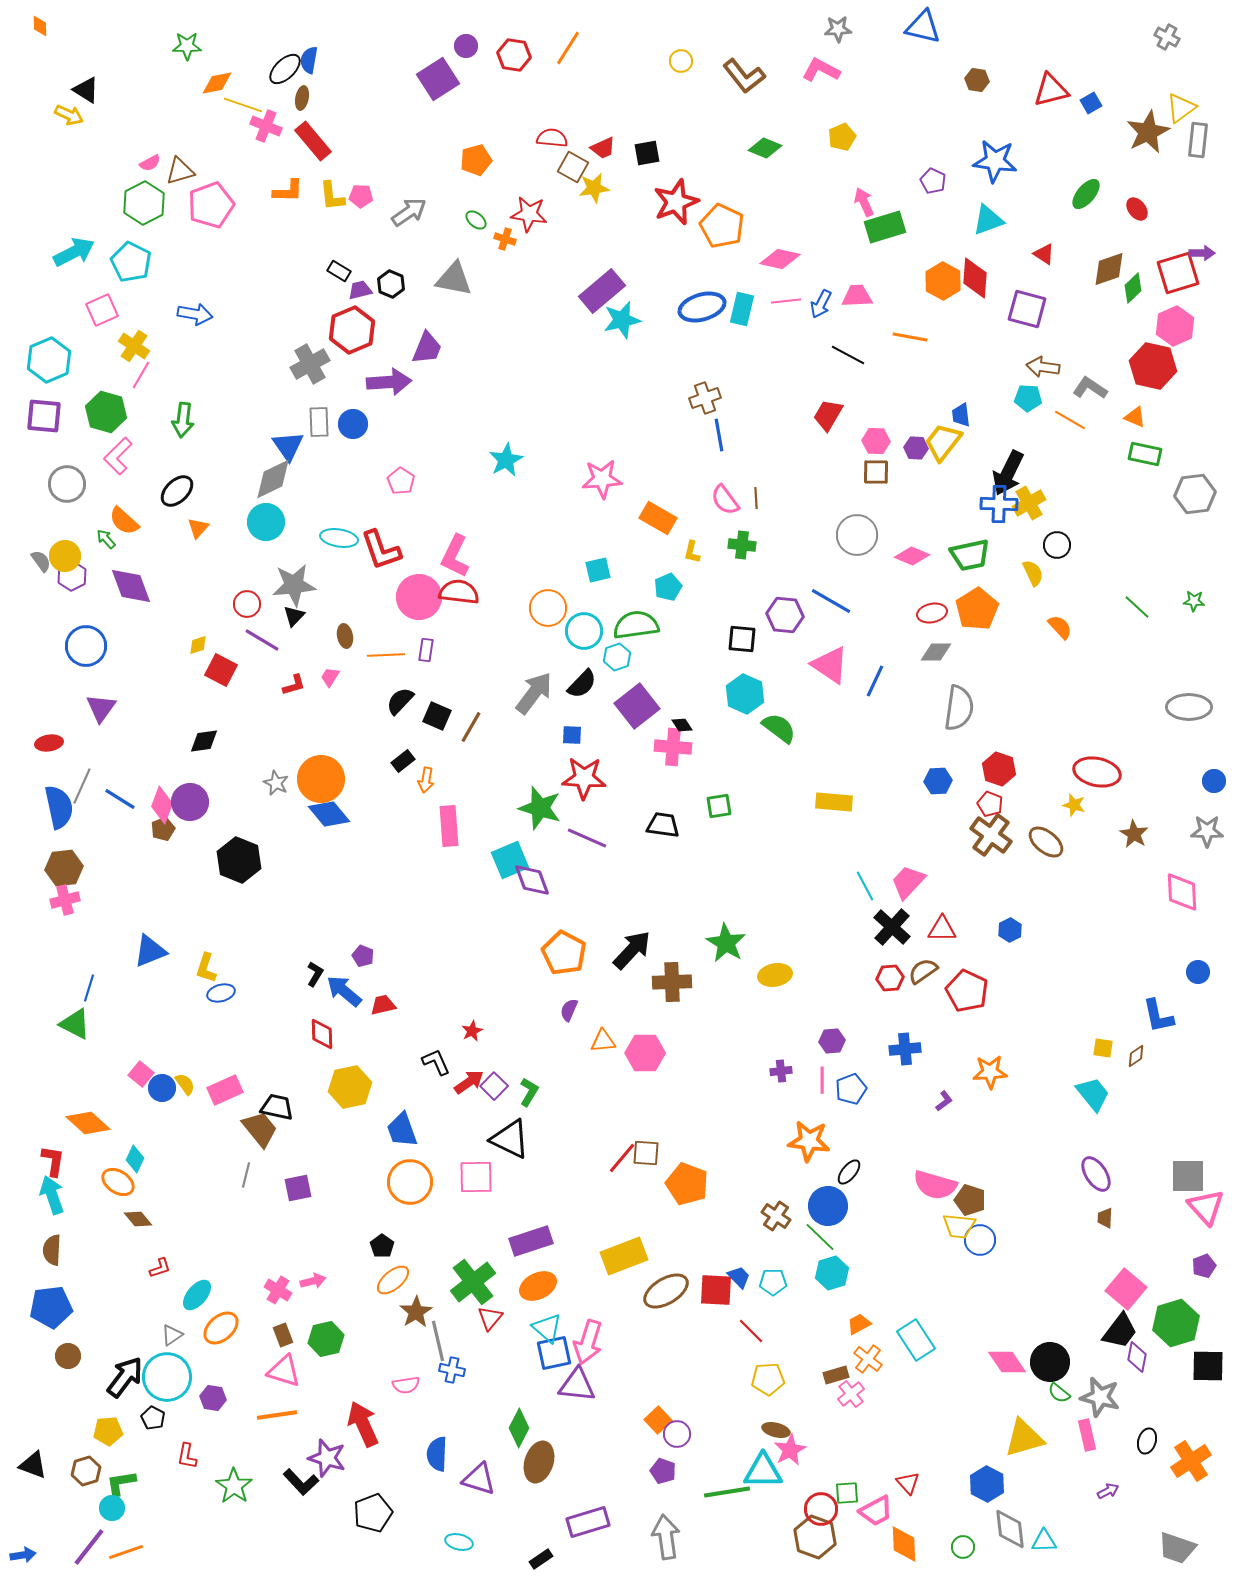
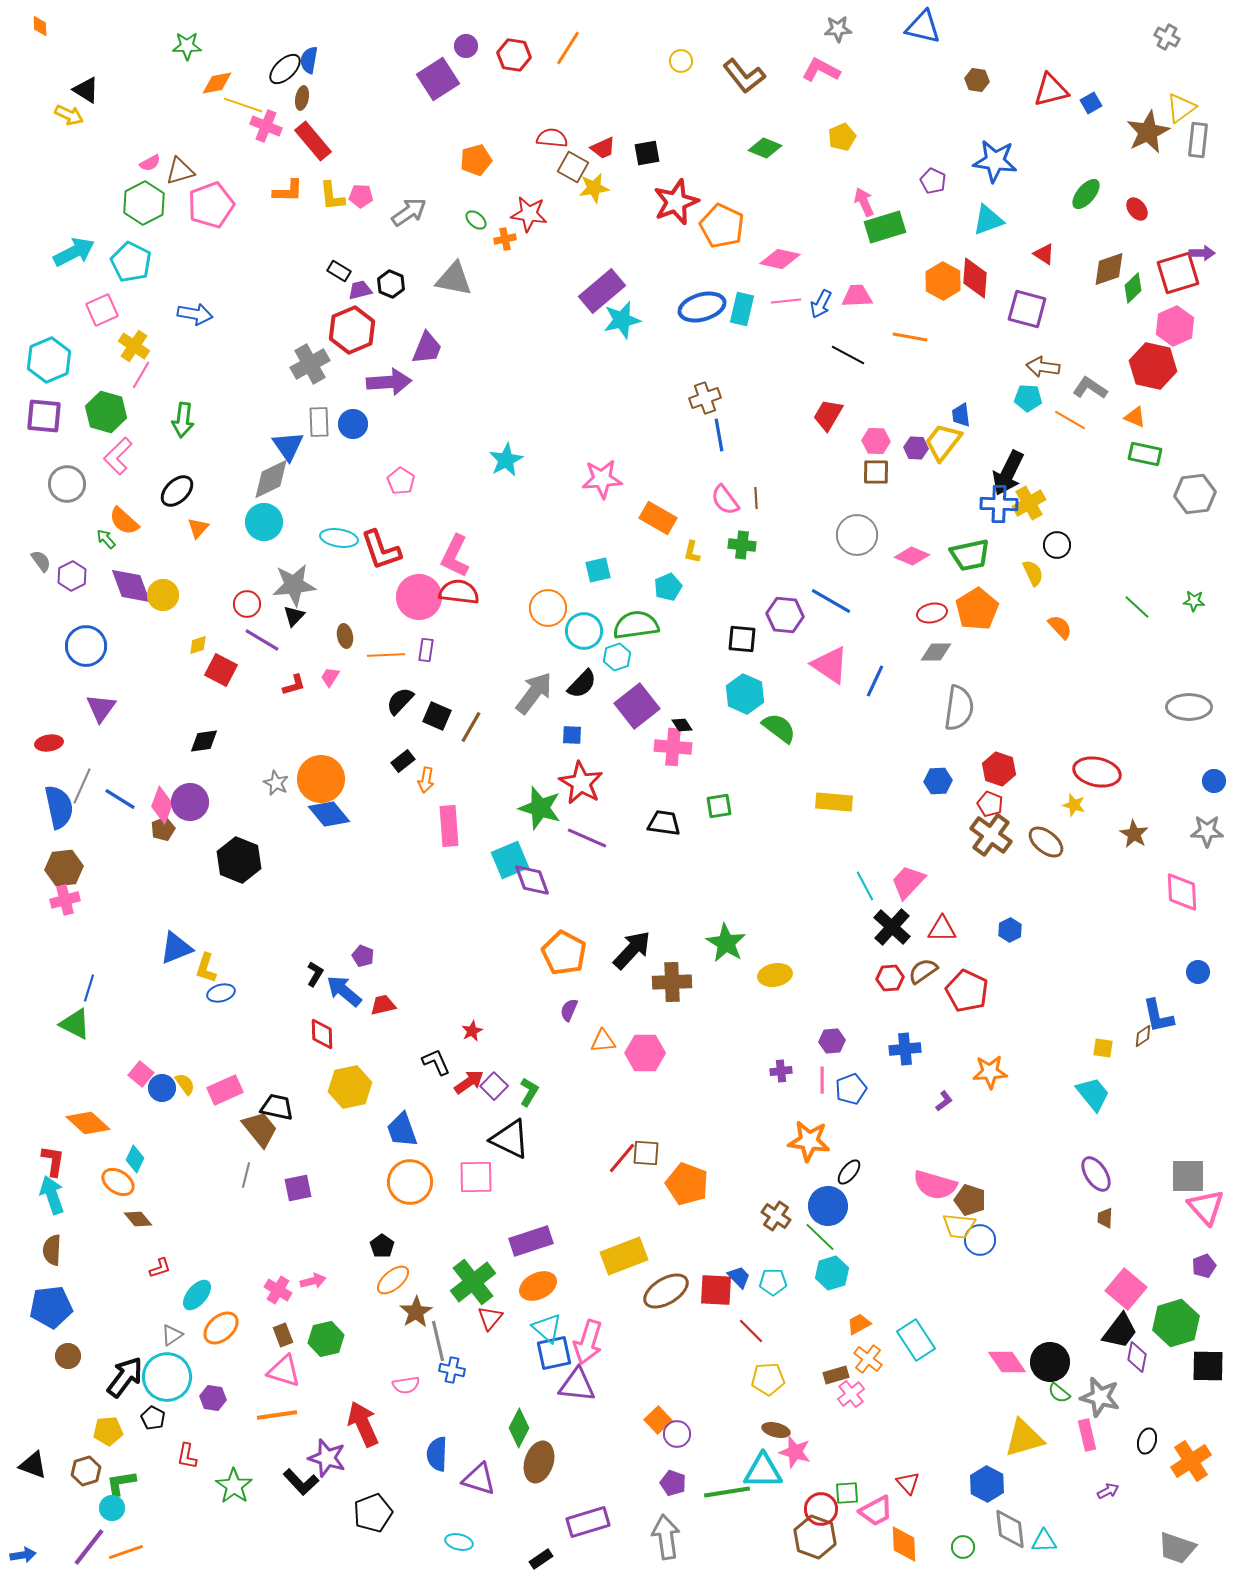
orange cross at (505, 239): rotated 30 degrees counterclockwise
gray diamond at (273, 479): moved 2 px left
cyan circle at (266, 522): moved 2 px left
yellow circle at (65, 556): moved 98 px right, 39 px down
red star at (584, 778): moved 3 px left, 5 px down; rotated 27 degrees clockwise
black trapezoid at (663, 825): moved 1 px right, 2 px up
blue triangle at (150, 951): moved 26 px right, 3 px up
brown diamond at (1136, 1056): moved 7 px right, 20 px up
pink star at (790, 1450): moved 5 px right, 2 px down; rotated 28 degrees counterclockwise
purple pentagon at (663, 1471): moved 10 px right, 12 px down
